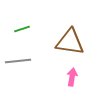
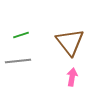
green line: moved 1 px left, 6 px down
brown triangle: rotated 44 degrees clockwise
